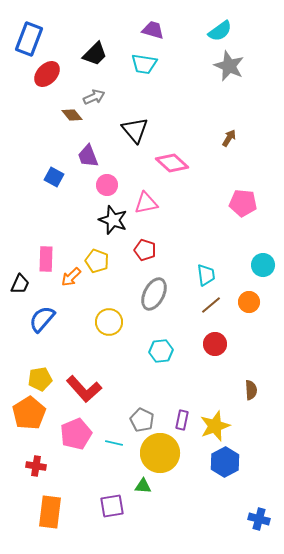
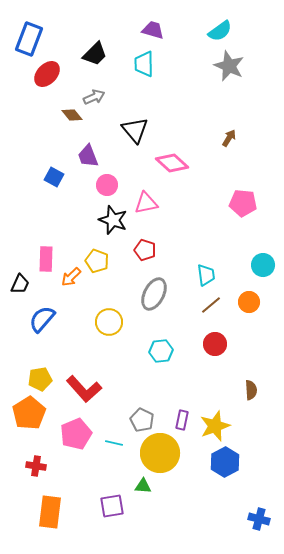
cyan trapezoid at (144, 64): rotated 80 degrees clockwise
